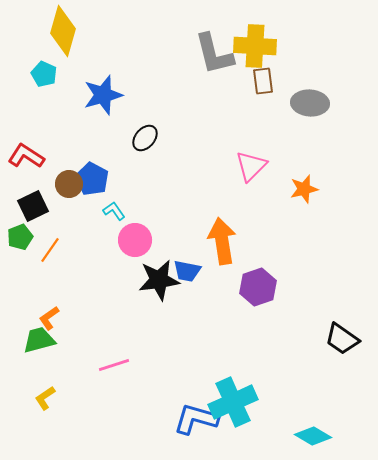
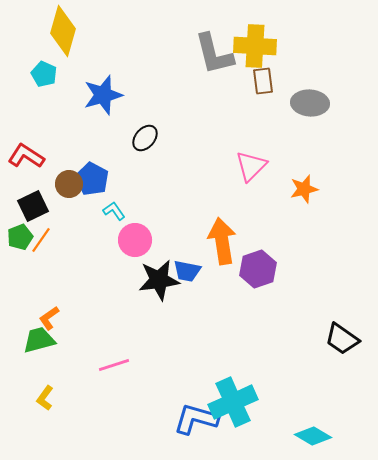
orange line: moved 9 px left, 10 px up
purple hexagon: moved 18 px up
yellow L-shape: rotated 20 degrees counterclockwise
